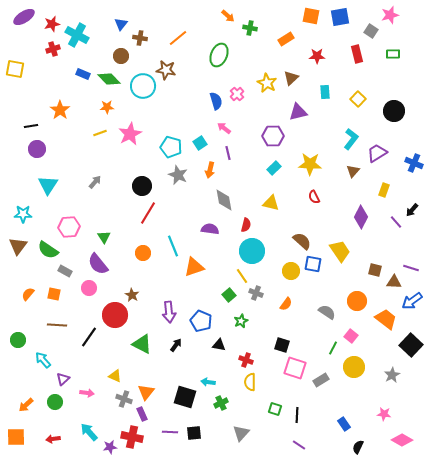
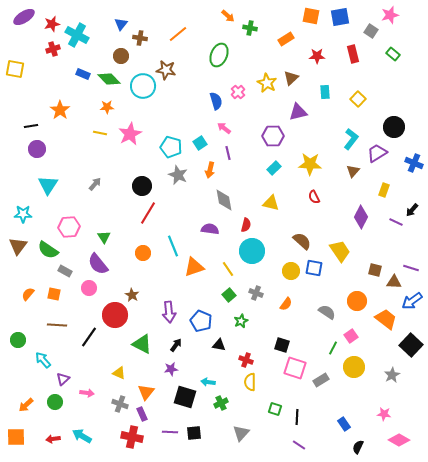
orange line at (178, 38): moved 4 px up
red rectangle at (357, 54): moved 4 px left
green rectangle at (393, 54): rotated 40 degrees clockwise
pink cross at (237, 94): moved 1 px right, 2 px up
black circle at (394, 111): moved 16 px down
yellow line at (100, 133): rotated 32 degrees clockwise
gray arrow at (95, 182): moved 2 px down
purple line at (396, 222): rotated 24 degrees counterclockwise
blue square at (313, 264): moved 1 px right, 4 px down
yellow line at (242, 276): moved 14 px left, 7 px up
pink square at (351, 336): rotated 16 degrees clockwise
yellow triangle at (115, 376): moved 4 px right, 3 px up
gray cross at (124, 399): moved 4 px left, 5 px down
black line at (297, 415): moved 2 px down
cyan arrow at (89, 432): moved 7 px left, 4 px down; rotated 18 degrees counterclockwise
pink diamond at (402, 440): moved 3 px left
purple star at (110, 447): moved 61 px right, 78 px up
